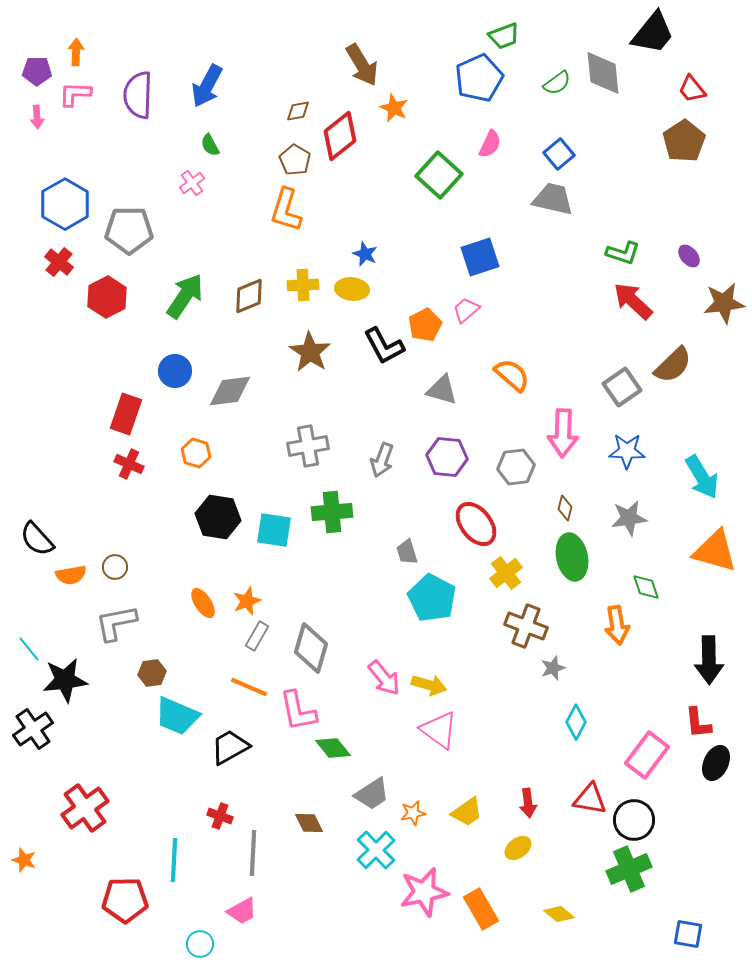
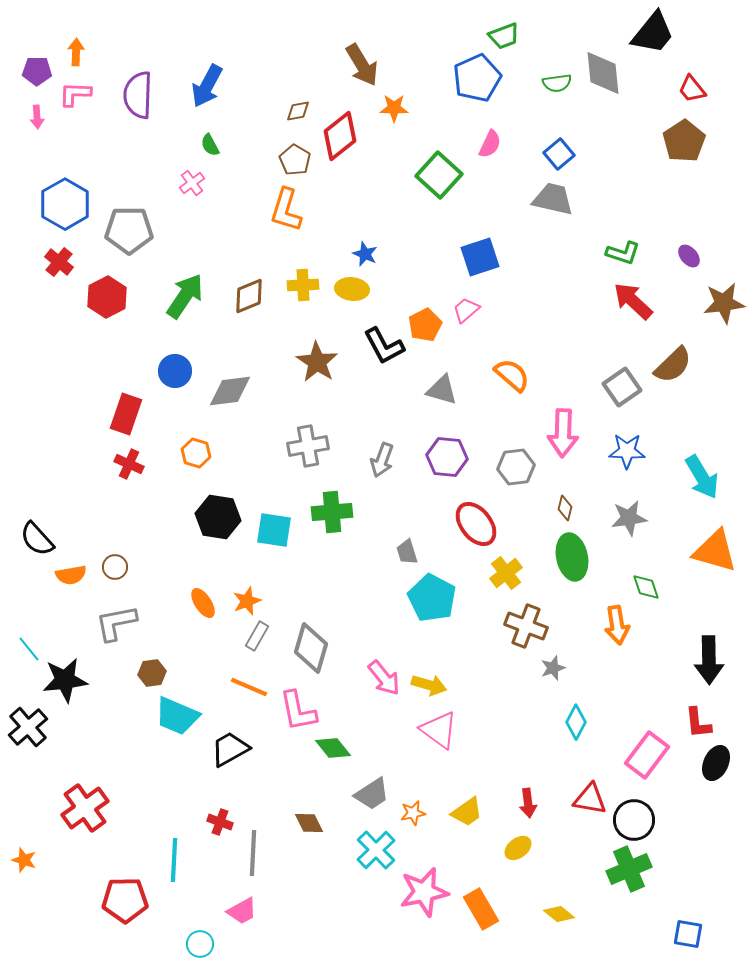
blue pentagon at (479, 78): moved 2 px left
green semicircle at (557, 83): rotated 28 degrees clockwise
orange star at (394, 108): rotated 24 degrees counterclockwise
brown star at (310, 352): moved 7 px right, 10 px down
black cross at (33, 729): moved 5 px left, 2 px up; rotated 6 degrees counterclockwise
black trapezoid at (230, 747): moved 2 px down
red cross at (220, 816): moved 6 px down
